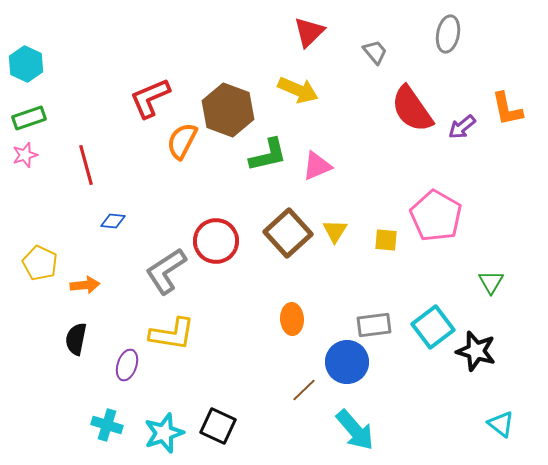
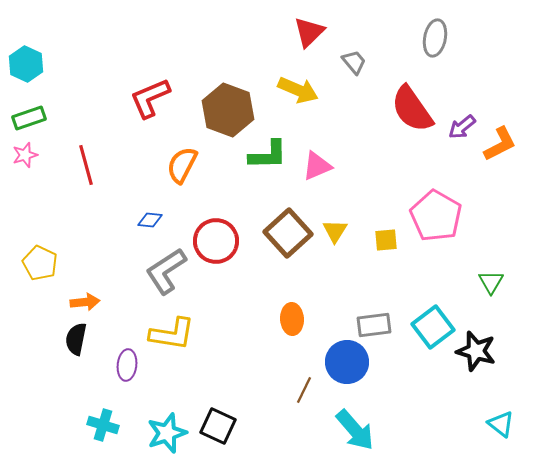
gray ellipse: moved 13 px left, 4 px down
gray trapezoid: moved 21 px left, 10 px down
orange L-shape: moved 7 px left, 35 px down; rotated 105 degrees counterclockwise
orange semicircle: moved 24 px down
green L-shape: rotated 12 degrees clockwise
blue diamond: moved 37 px right, 1 px up
yellow square: rotated 10 degrees counterclockwise
orange arrow: moved 17 px down
purple ellipse: rotated 12 degrees counterclockwise
brown line: rotated 20 degrees counterclockwise
cyan cross: moved 4 px left
cyan star: moved 3 px right
